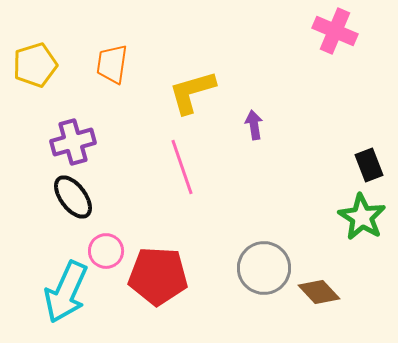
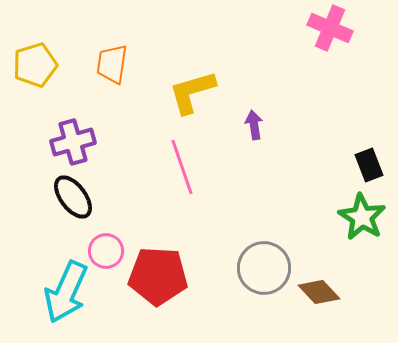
pink cross: moved 5 px left, 3 px up
